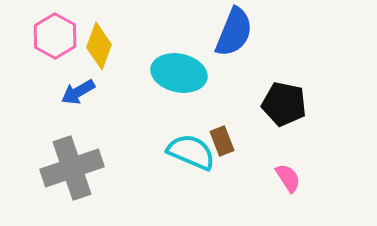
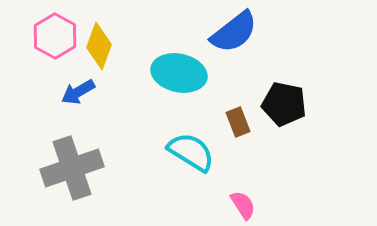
blue semicircle: rotated 30 degrees clockwise
brown rectangle: moved 16 px right, 19 px up
cyan semicircle: rotated 9 degrees clockwise
pink semicircle: moved 45 px left, 27 px down
